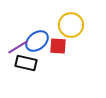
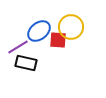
yellow circle: moved 2 px down
blue ellipse: moved 2 px right, 10 px up
red square: moved 6 px up
